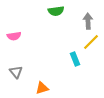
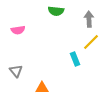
green semicircle: rotated 14 degrees clockwise
gray arrow: moved 1 px right, 2 px up
pink semicircle: moved 4 px right, 6 px up
gray triangle: moved 1 px up
orange triangle: rotated 16 degrees clockwise
